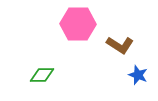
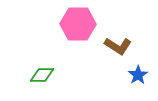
brown L-shape: moved 2 px left, 1 px down
blue star: rotated 18 degrees clockwise
